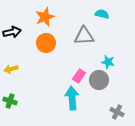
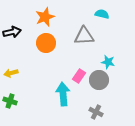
yellow arrow: moved 4 px down
cyan arrow: moved 9 px left, 4 px up
gray cross: moved 21 px left
